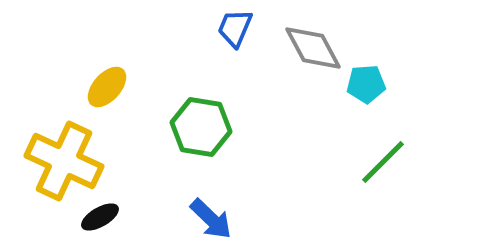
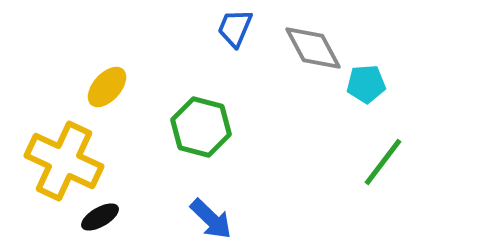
green hexagon: rotated 6 degrees clockwise
green line: rotated 8 degrees counterclockwise
